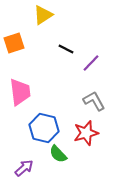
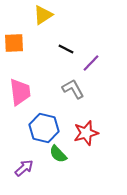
orange square: rotated 15 degrees clockwise
gray L-shape: moved 21 px left, 12 px up
